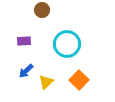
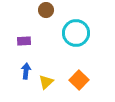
brown circle: moved 4 px right
cyan circle: moved 9 px right, 11 px up
blue arrow: rotated 140 degrees clockwise
